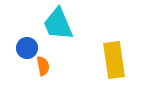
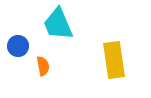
blue circle: moved 9 px left, 2 px up
